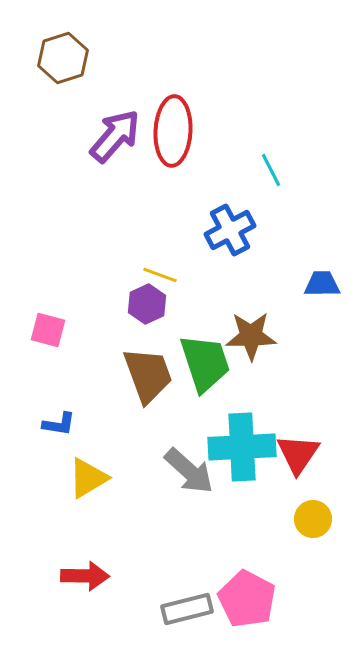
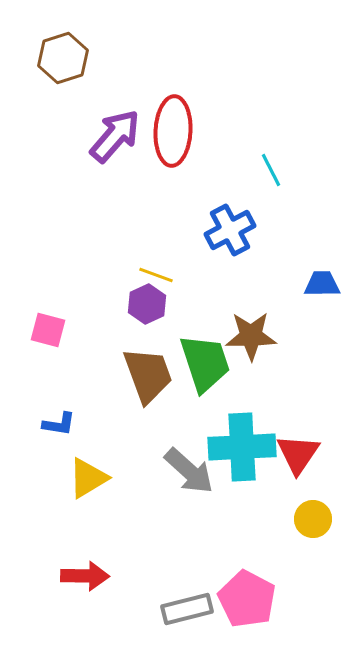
yellow line: moved 4 px left
